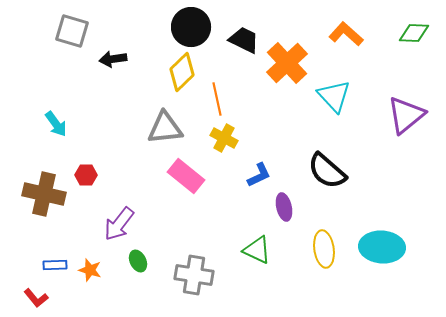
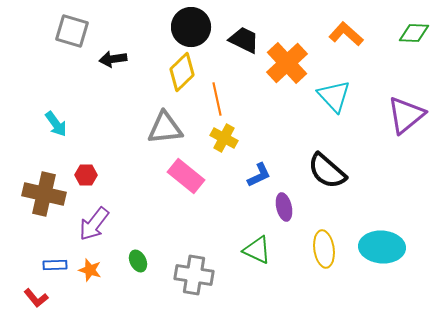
purple arrow: moved 25 px left
